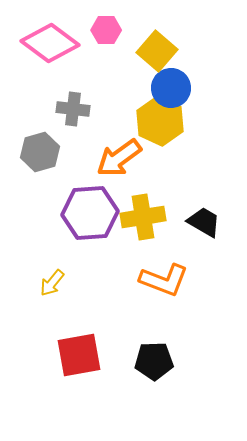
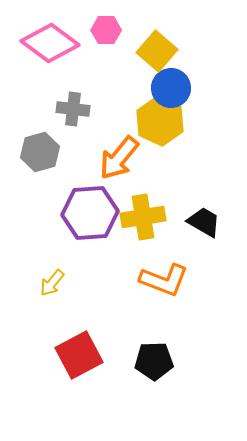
orange arrow: rotated 15 degrees counterclockwise
red square: rotated 18 degrees counterclockwise
